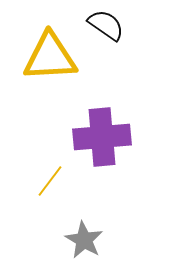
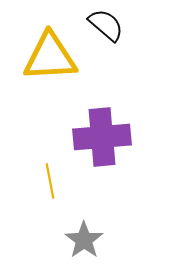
black semicircle: rotated 6 degrees clockwise
yellow line: rotated 48 degrees counterclockwise
gray star: rotated 6 degrees clockwise
